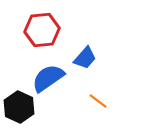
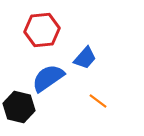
black hexagon: rotated 12 degrees counterclockwise
